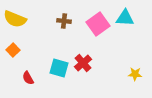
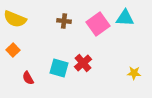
yellow star: moved 1 px left, 1 px up
